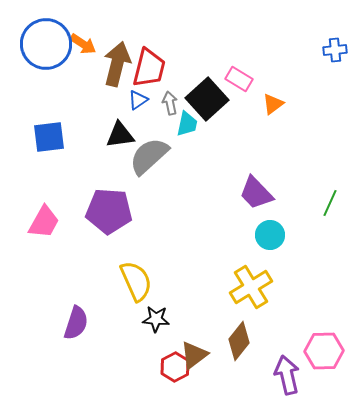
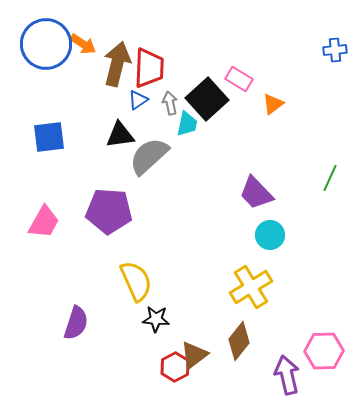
red trapezoid: rotated 12 degrees counterclockwise
green line: moved 25 px up
